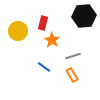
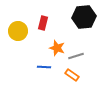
black hexagon: moved 1 px down
orange star: moved 5 px right, 8 px down; rotated 14 degrees counterclockwise
gray line: moved 3 px right
blue line: rotated 32 degrees counterclockwise
orange rectangle: rotated 24 degrees counterclockwise
